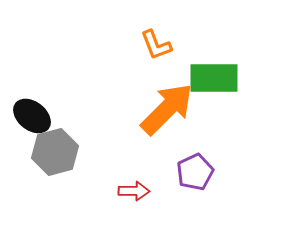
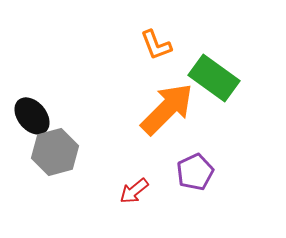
green rectangle: rotated 36 degrees clockwise
black ellipse: rotated 12 degrees clockwise
red arrow: rotated 140 degrees clockwise
